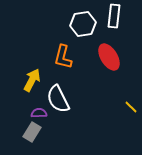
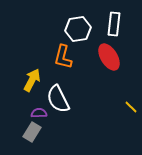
white rectangle: moved 8 px down
white hexagon: moved 5 px left, 5 px down
